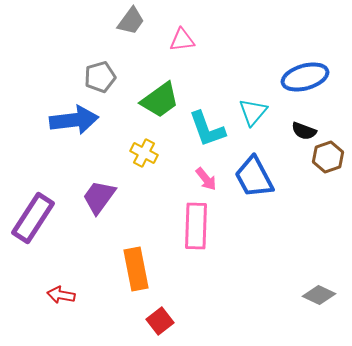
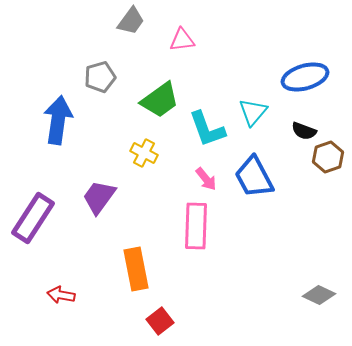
blue arrow: moved 16 px left; rotated 75 degrees counterclockwise
